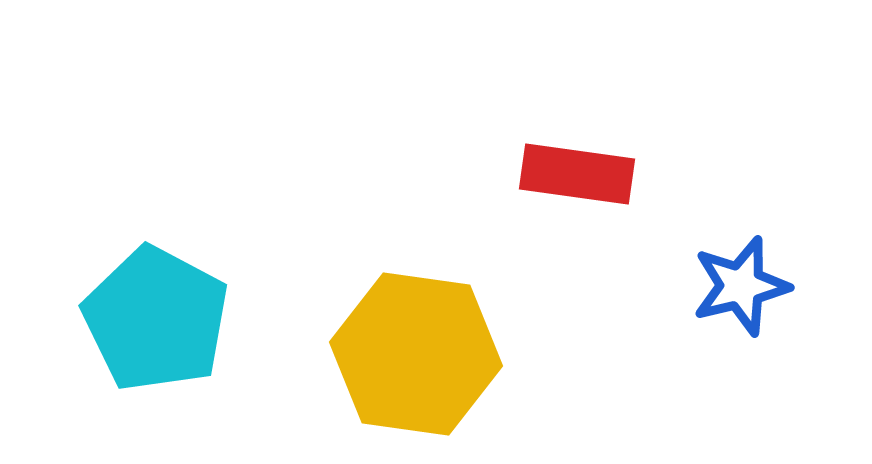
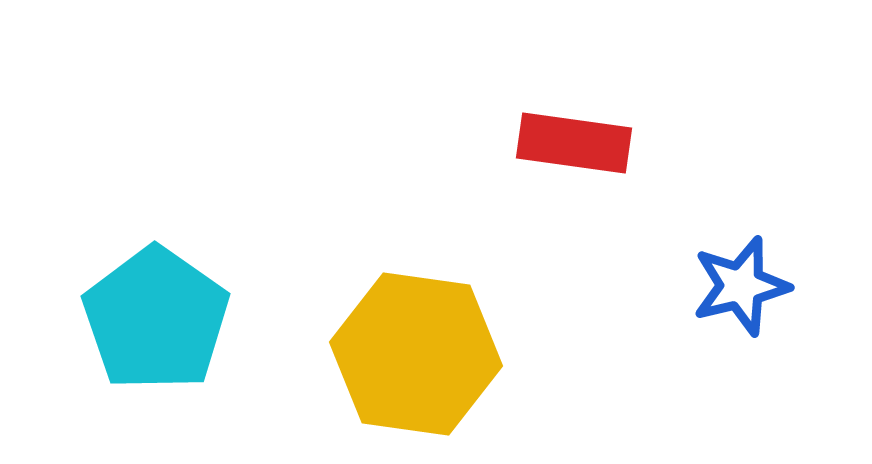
red rectangle: moved 3 px left, 31 px up
cyan pentagon: rotated 7 degrees clockwise
